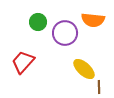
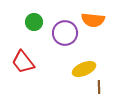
green circle: moved 4 px left
red trapezoid: rotated 80 degrees counterclockwise
yellow ellipse: rotated 65 degrees counterclockwise
